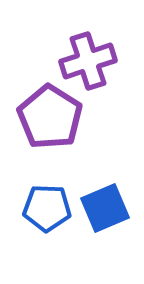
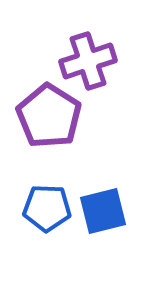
purple pentagon: moved 1 px left, 1 px up
blue square: moved 2 px left, 3 px down; rotated 9 degrees clockwise
